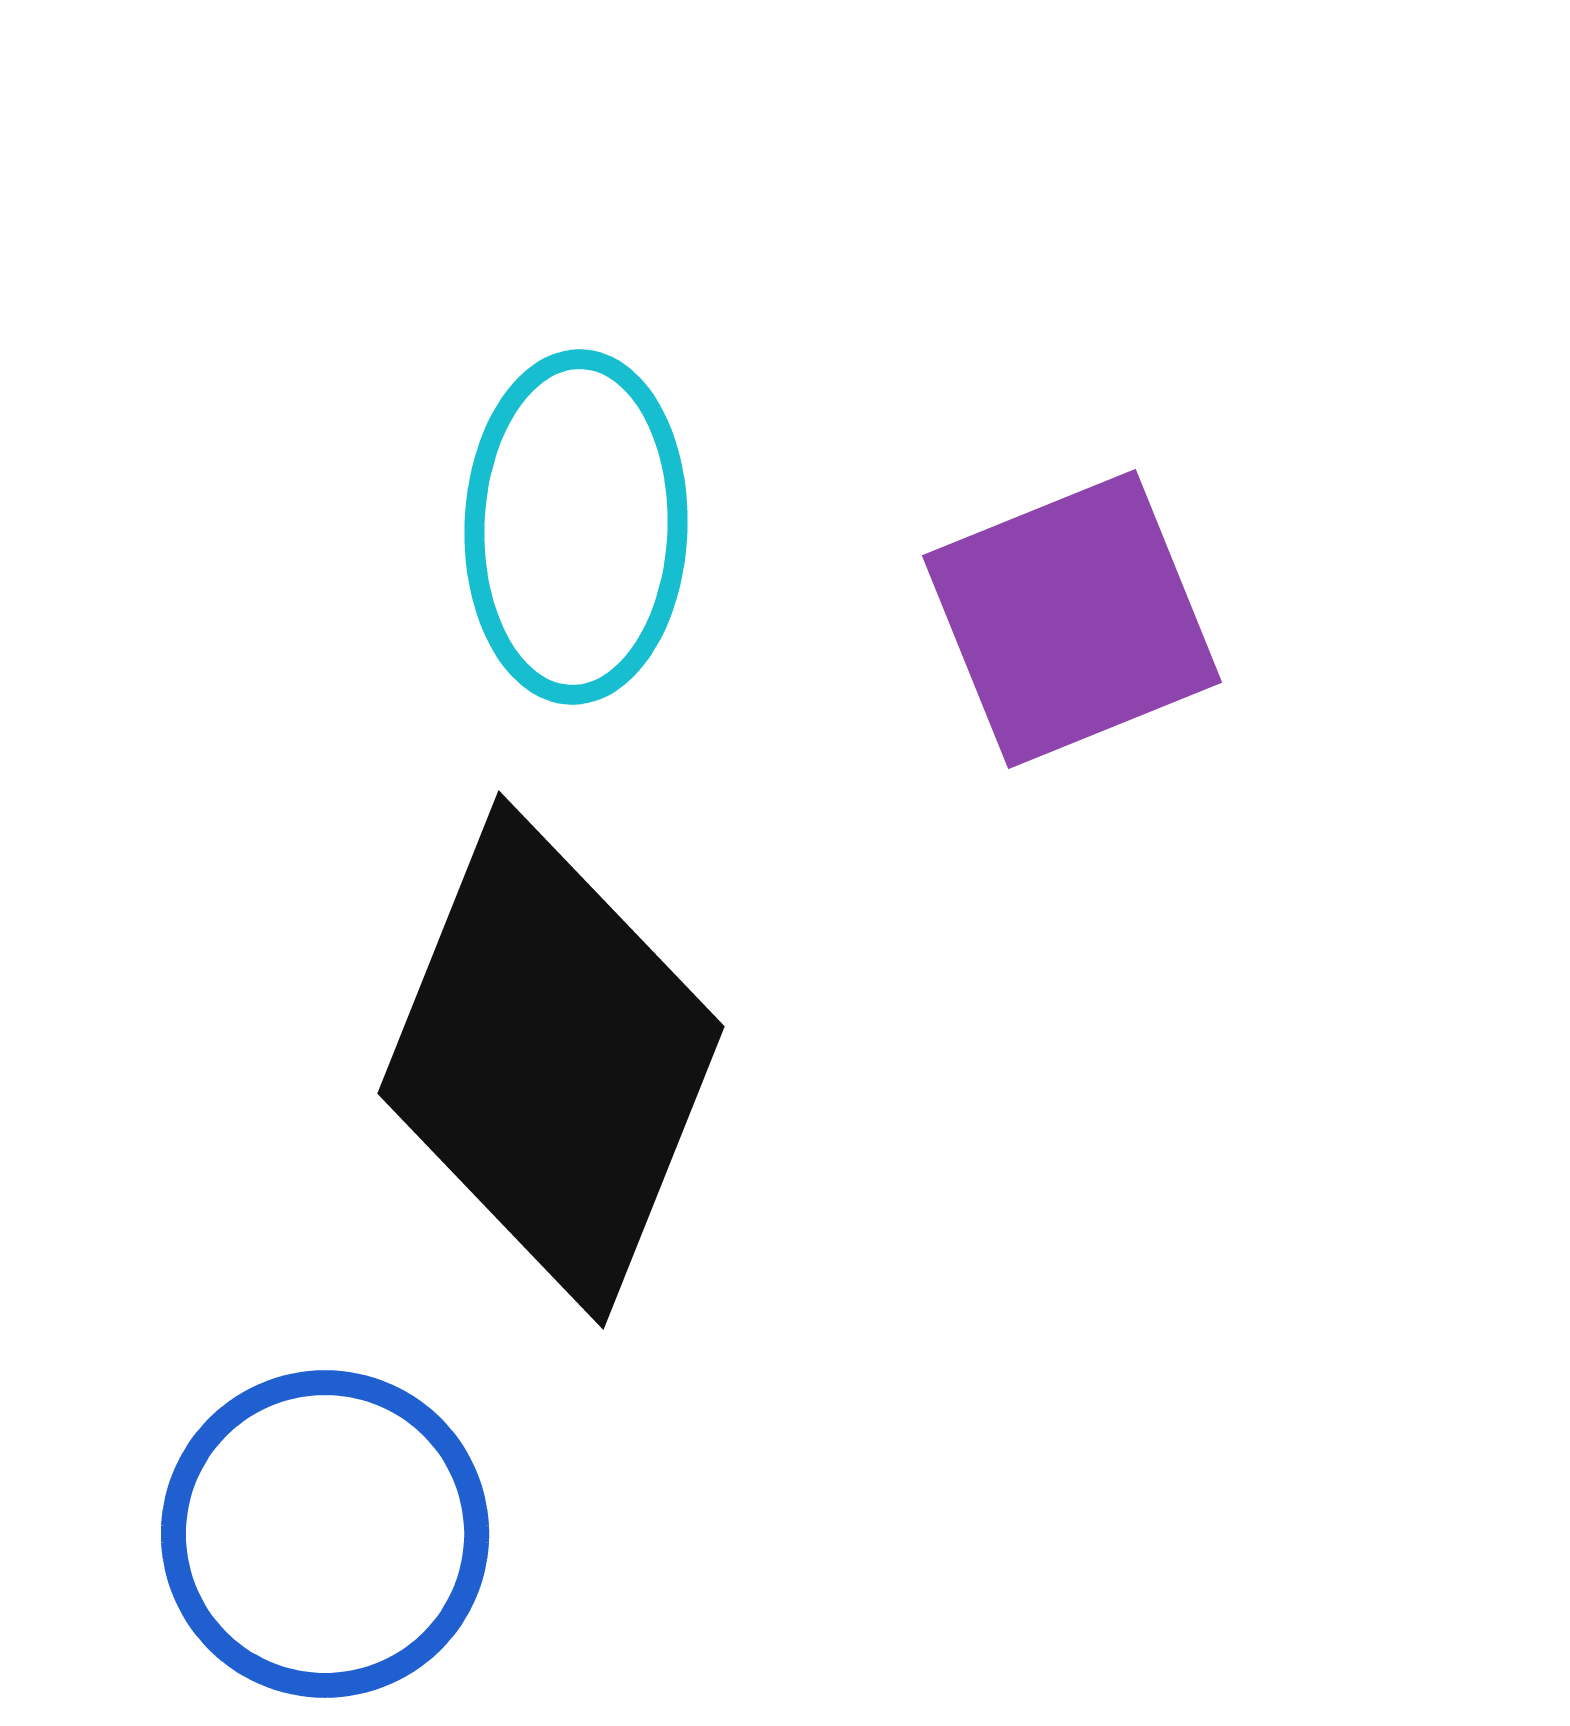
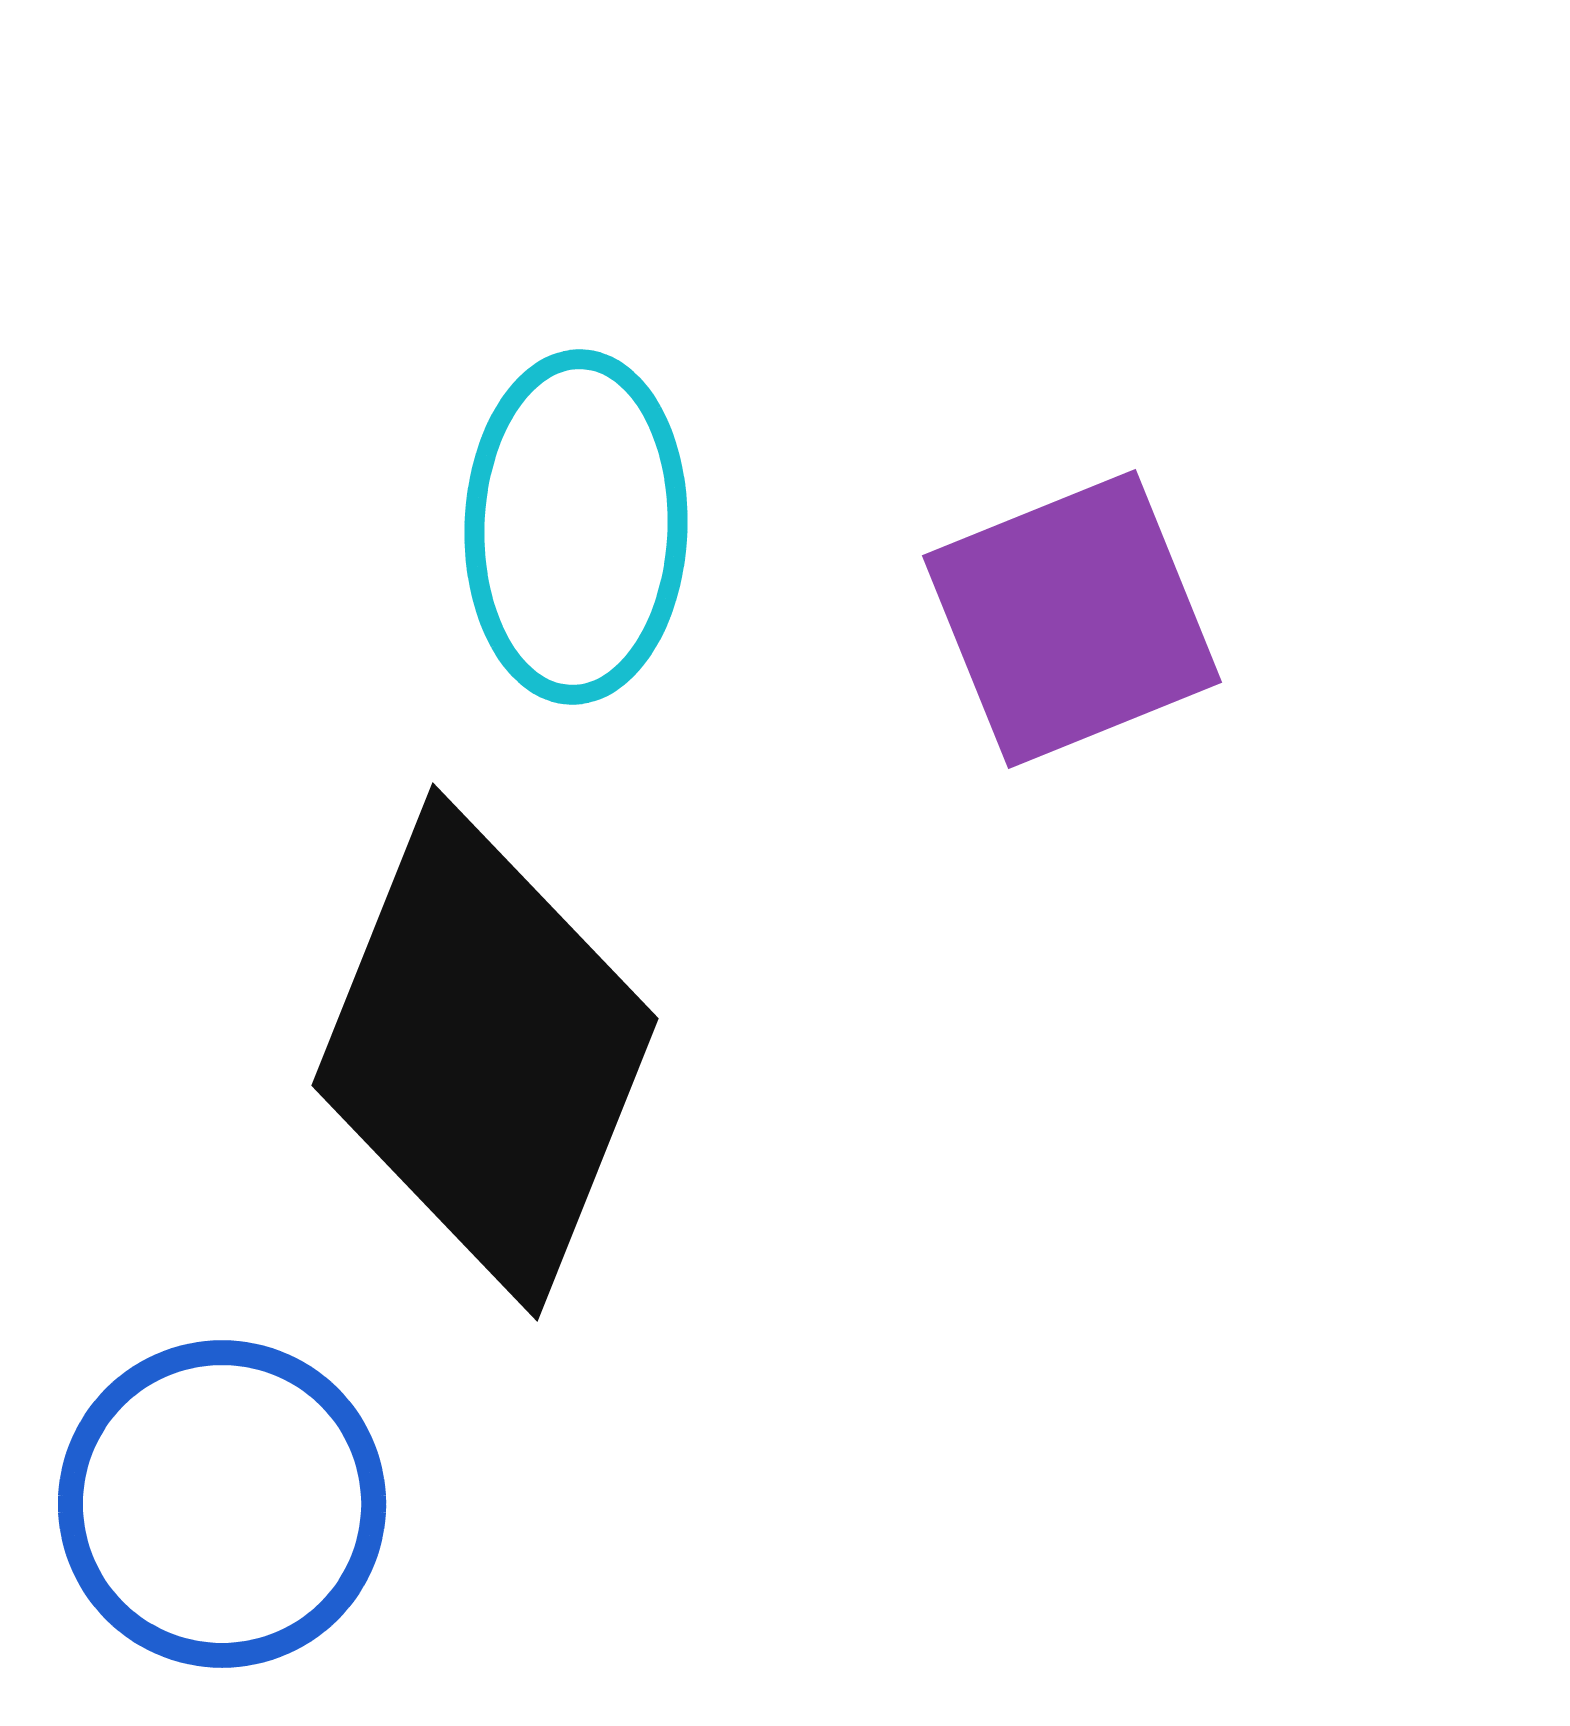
black diamond: moved 66 px left, 8 px up
blue circle: moved 103 px left, 30 px up
